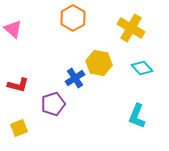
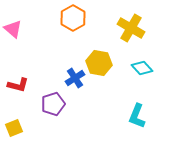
yellow square: moved 5 px left
